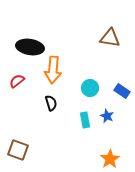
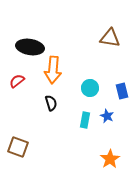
blue rectangle: rotated 42 degrees clockwise
cyan rectangle: rotated 21 degrees clockwise
brown square: moved 3 px up
